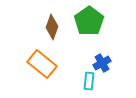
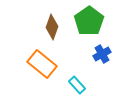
blue cross: moved 9 px up
cyan rectangle: moved 12 px left, 4 px down; rotated 48 degrees counterclockwise
